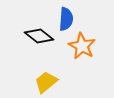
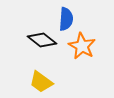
black diamond: moved 3 px right, 4 px down
yellow trapezoid: moved 5 px left; rotated 105 degrees counterclockwise
